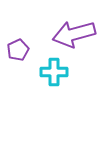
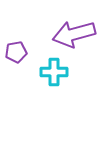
purple pentagon: moved 2 px left, 2 px down; rotated 15 degrees clockwise
